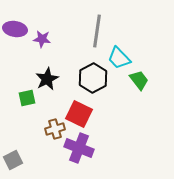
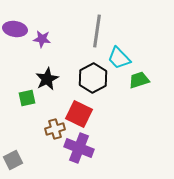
green trapezoid: rotated 70 degrees counterclockwise
